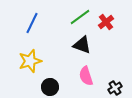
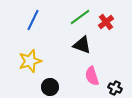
blue line: moved 1 px right, 3 px up
pink semicircle: moved 6 px right
black cross: rotated 32 degrees counterclockwise
